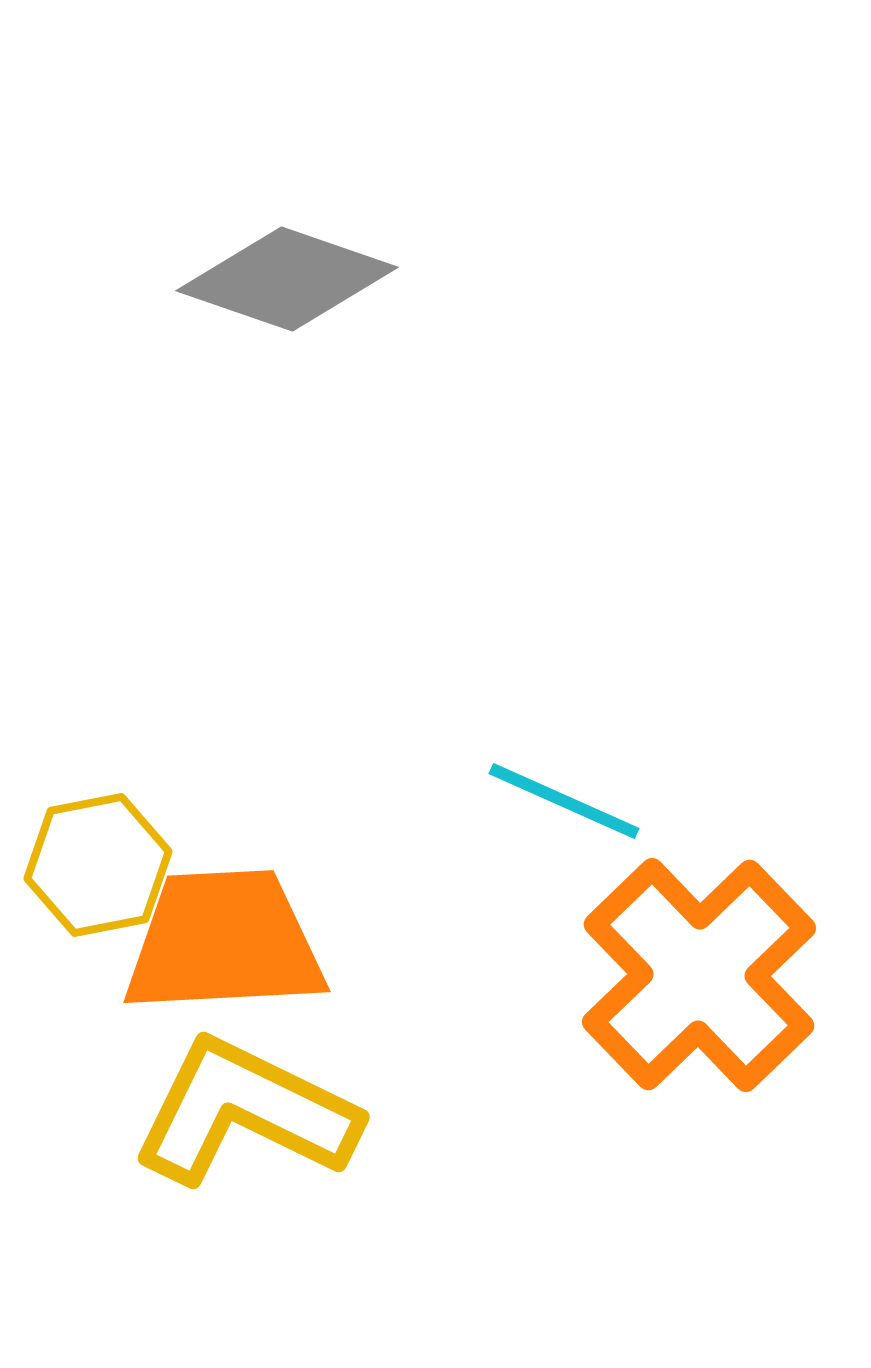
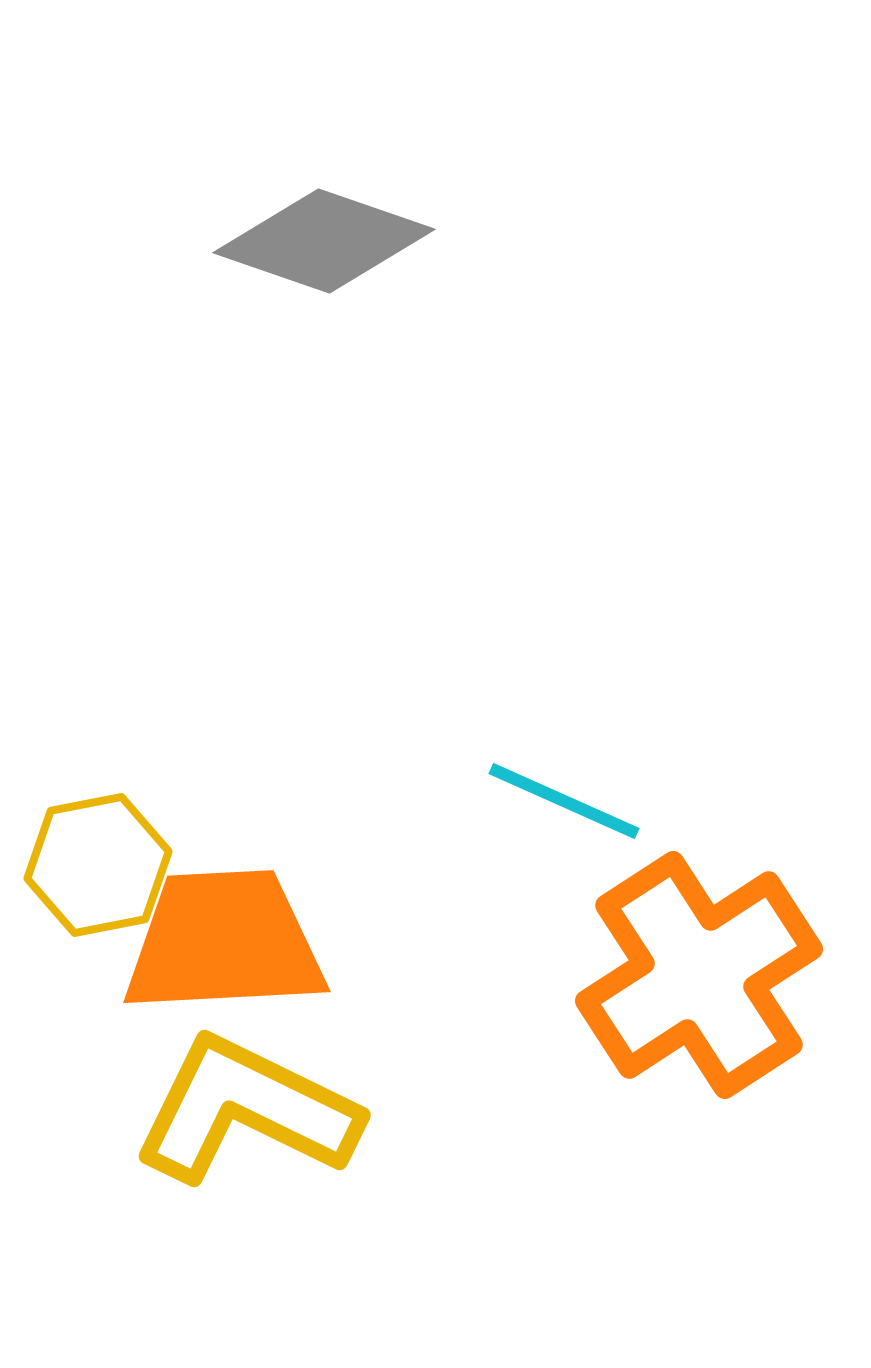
gray diamond: moved 37 px right, 38 px up
orange cross: rotated 11 degrees clockwise
yellow L-shape: moved 1 px right, 2 px up
